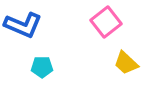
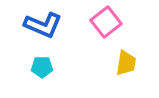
blue L-shape: moved 20 px right
yellow trapezoid: rotated 124 degrees counterclockwise
